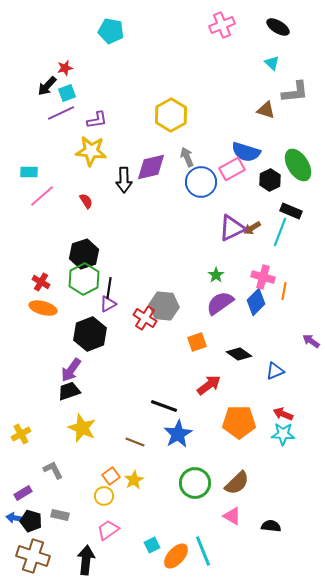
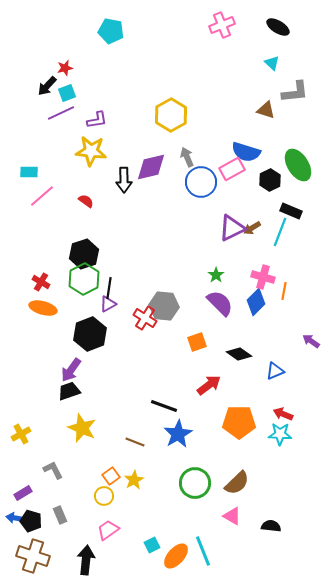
red semicircle at (86, 201): rotated 21 degrees counterclockwise
purple semicircle at (220, 303): rotated 80 degrees clockwise
cyan star at (283, 434): moved 3 px left
gray rectangle at (60, 515): rotated 54 degrees clockwise
